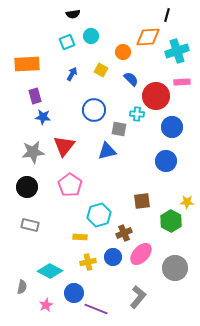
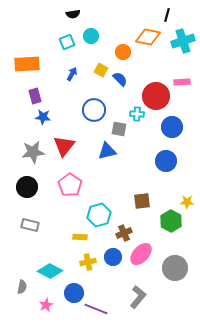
orange diamond at (148, 37): rotated 15 degrees clockwise
cyan cross at (177, 51): moved 6 px right, 10 px up
blue semicircle at (131, 79): moved 11 px left
